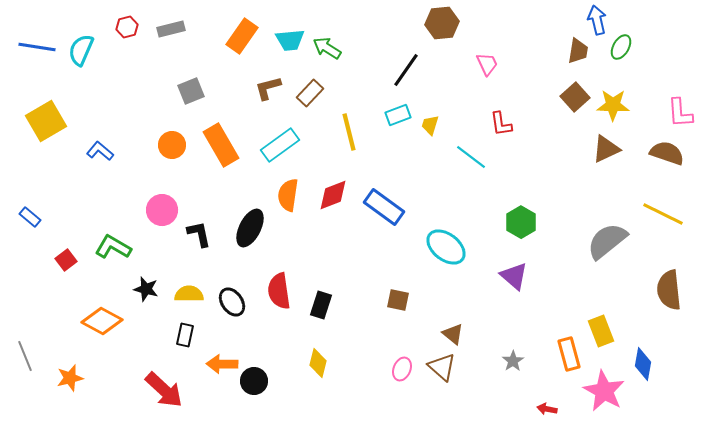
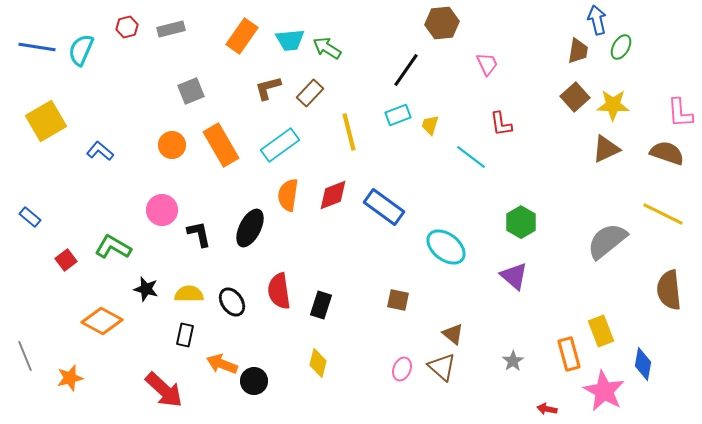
orange arrow at (222, 364): rotated 20 degrees clockwise
